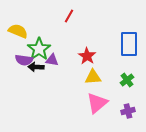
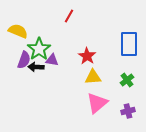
purple semicircle: rotated 78 degrees counterclockwise
